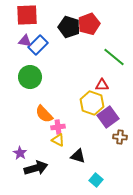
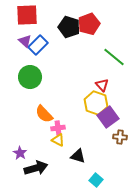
purple triangle: rotated 32 degrees clockwise
red triangle: rotated 48 degrees clockwise
yellow hexagon: moved 4 px right
pink cross: moved 1 px down
